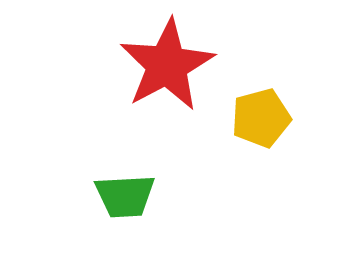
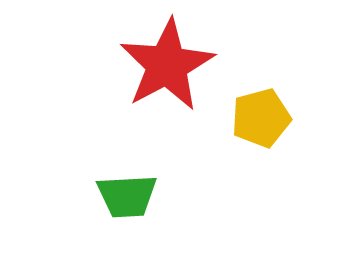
green trapezoid: moved 2 px right
